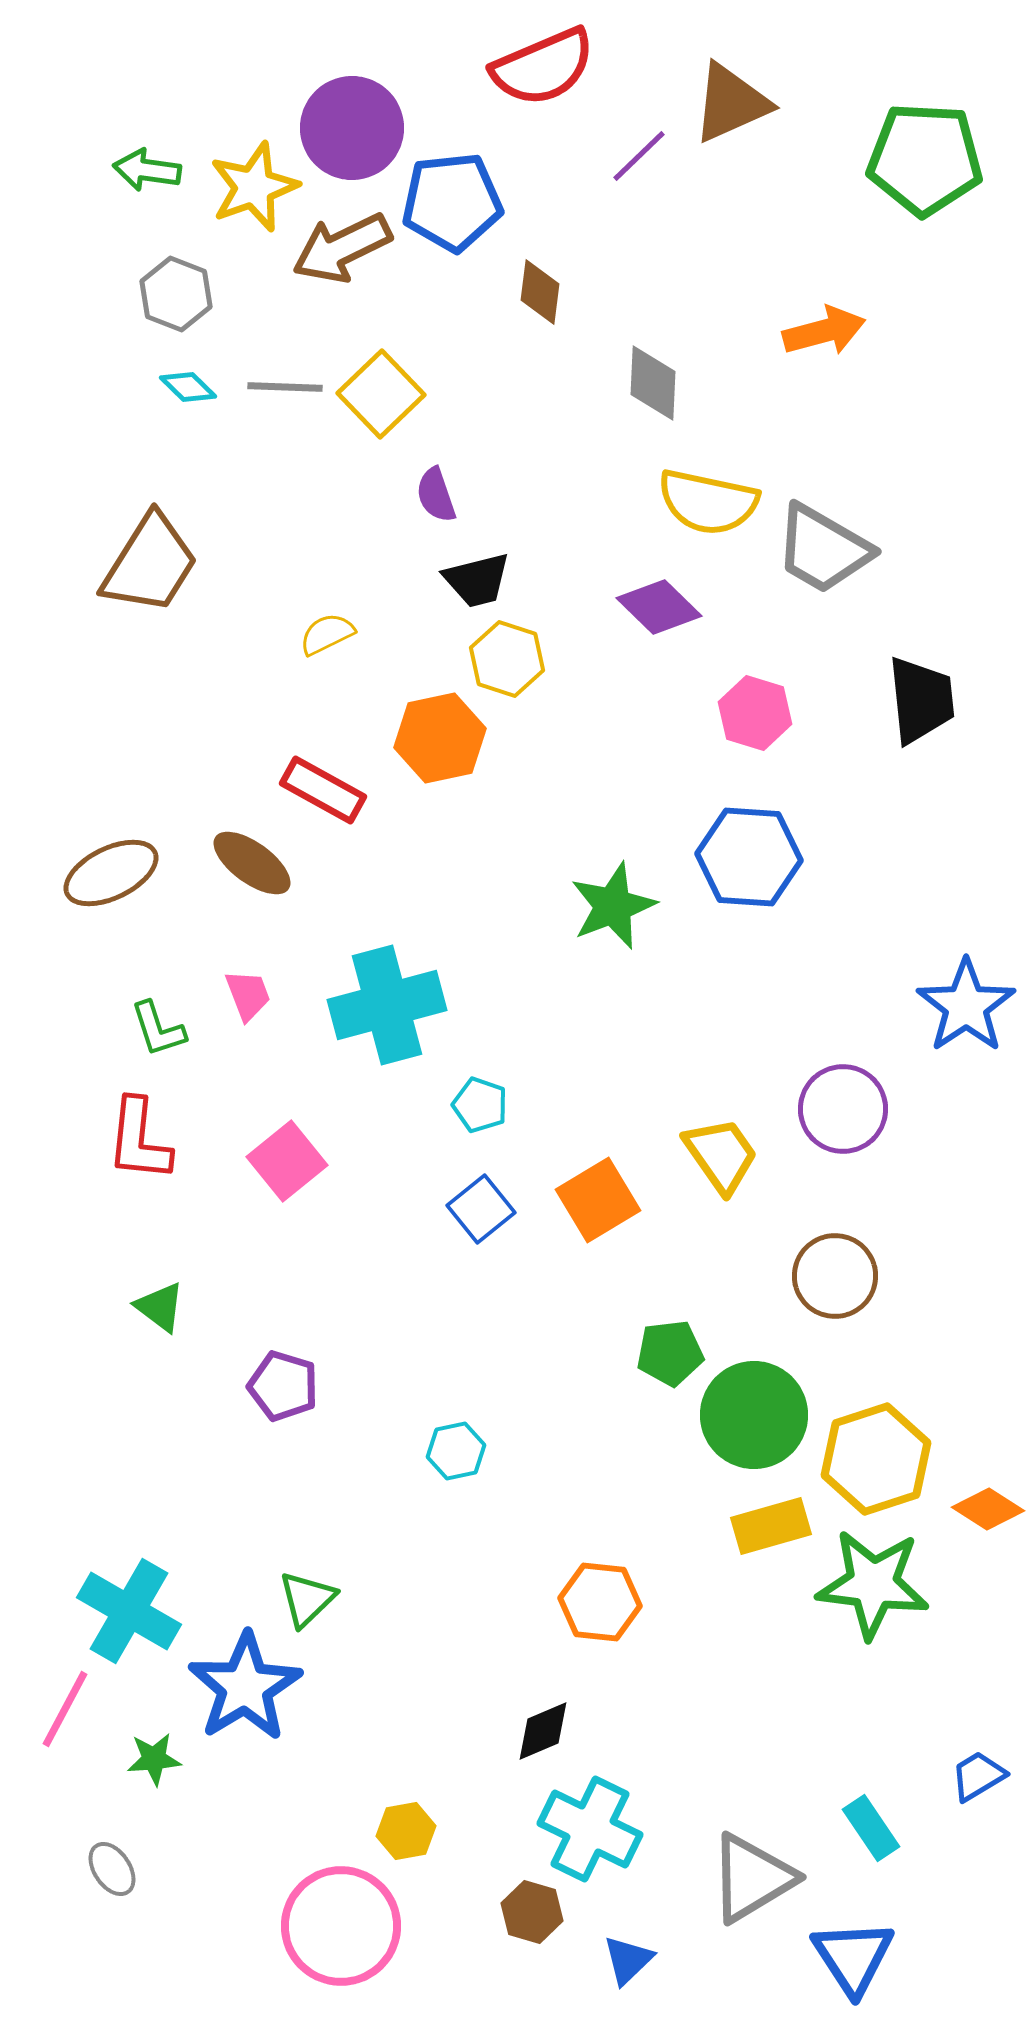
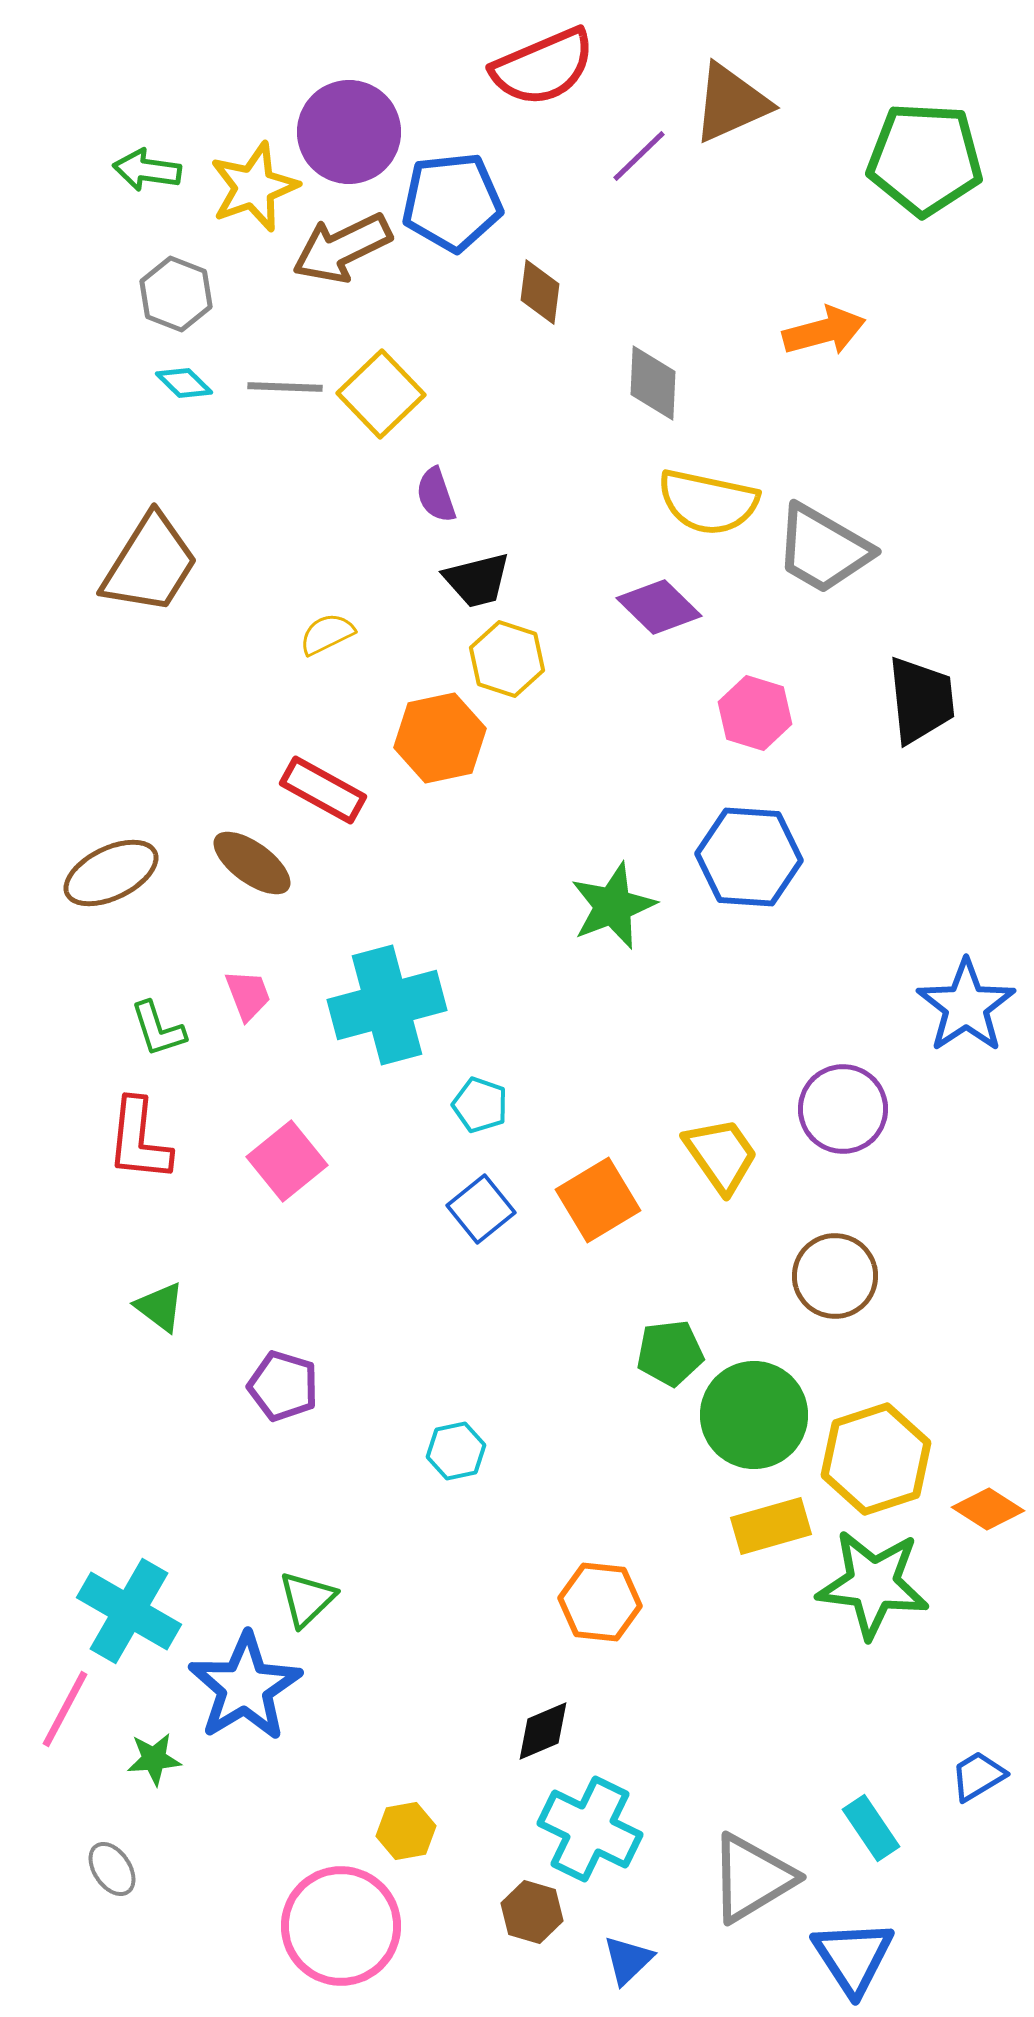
purple circle at (352, 128): moved 3 px left, 4 px down
cyan diamond at (188, 387): moved 4 px left, 4 px up
